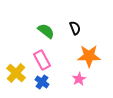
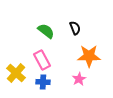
blue cross: moved 1 px right; rotated 32 degrees counterclockwise
